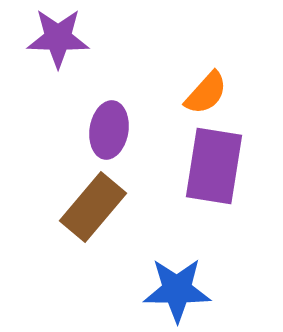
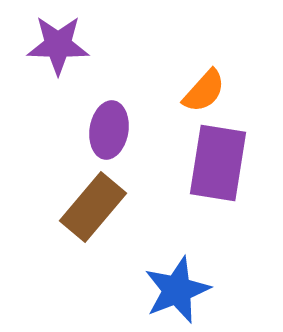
purple star: moved 7 px down
orange semicircle: moved 2 px left, 2 px up
purple rectangle: moved 4 px right, 3 px up
blue star: rotated 22 degrees counterclockwise
